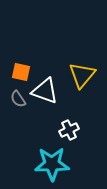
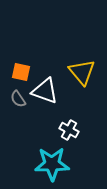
yellow triangle: moved 3 px up; rotated 20 degrees counterclockwise
white cross: rotated 36 degrees counterclockwise
